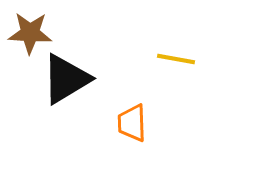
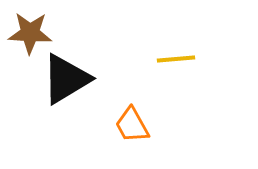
yellow line: rotated 15 degrees counterclockwise
orange trapezoid: moved 2 px down; rotated 27 degrees counterclockwise
